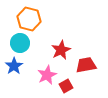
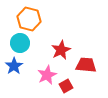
red trapezoid: rotated 15 degrees clockwise
